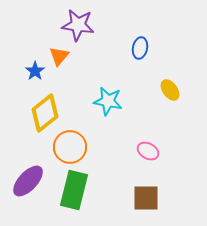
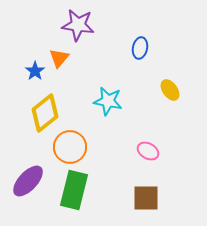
orange triangle: moved 2 px down
